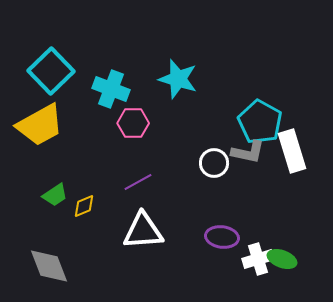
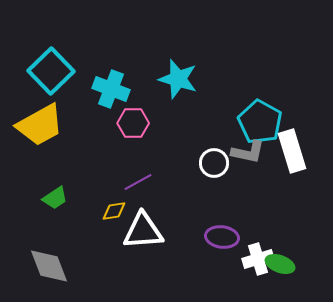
green trapezoid: moved 3 px down
yellow diamond: moved 30 px right, 5 px down; rotated 15 degrees clockwise
green ellipse: moved 2 px left, 5 px down
